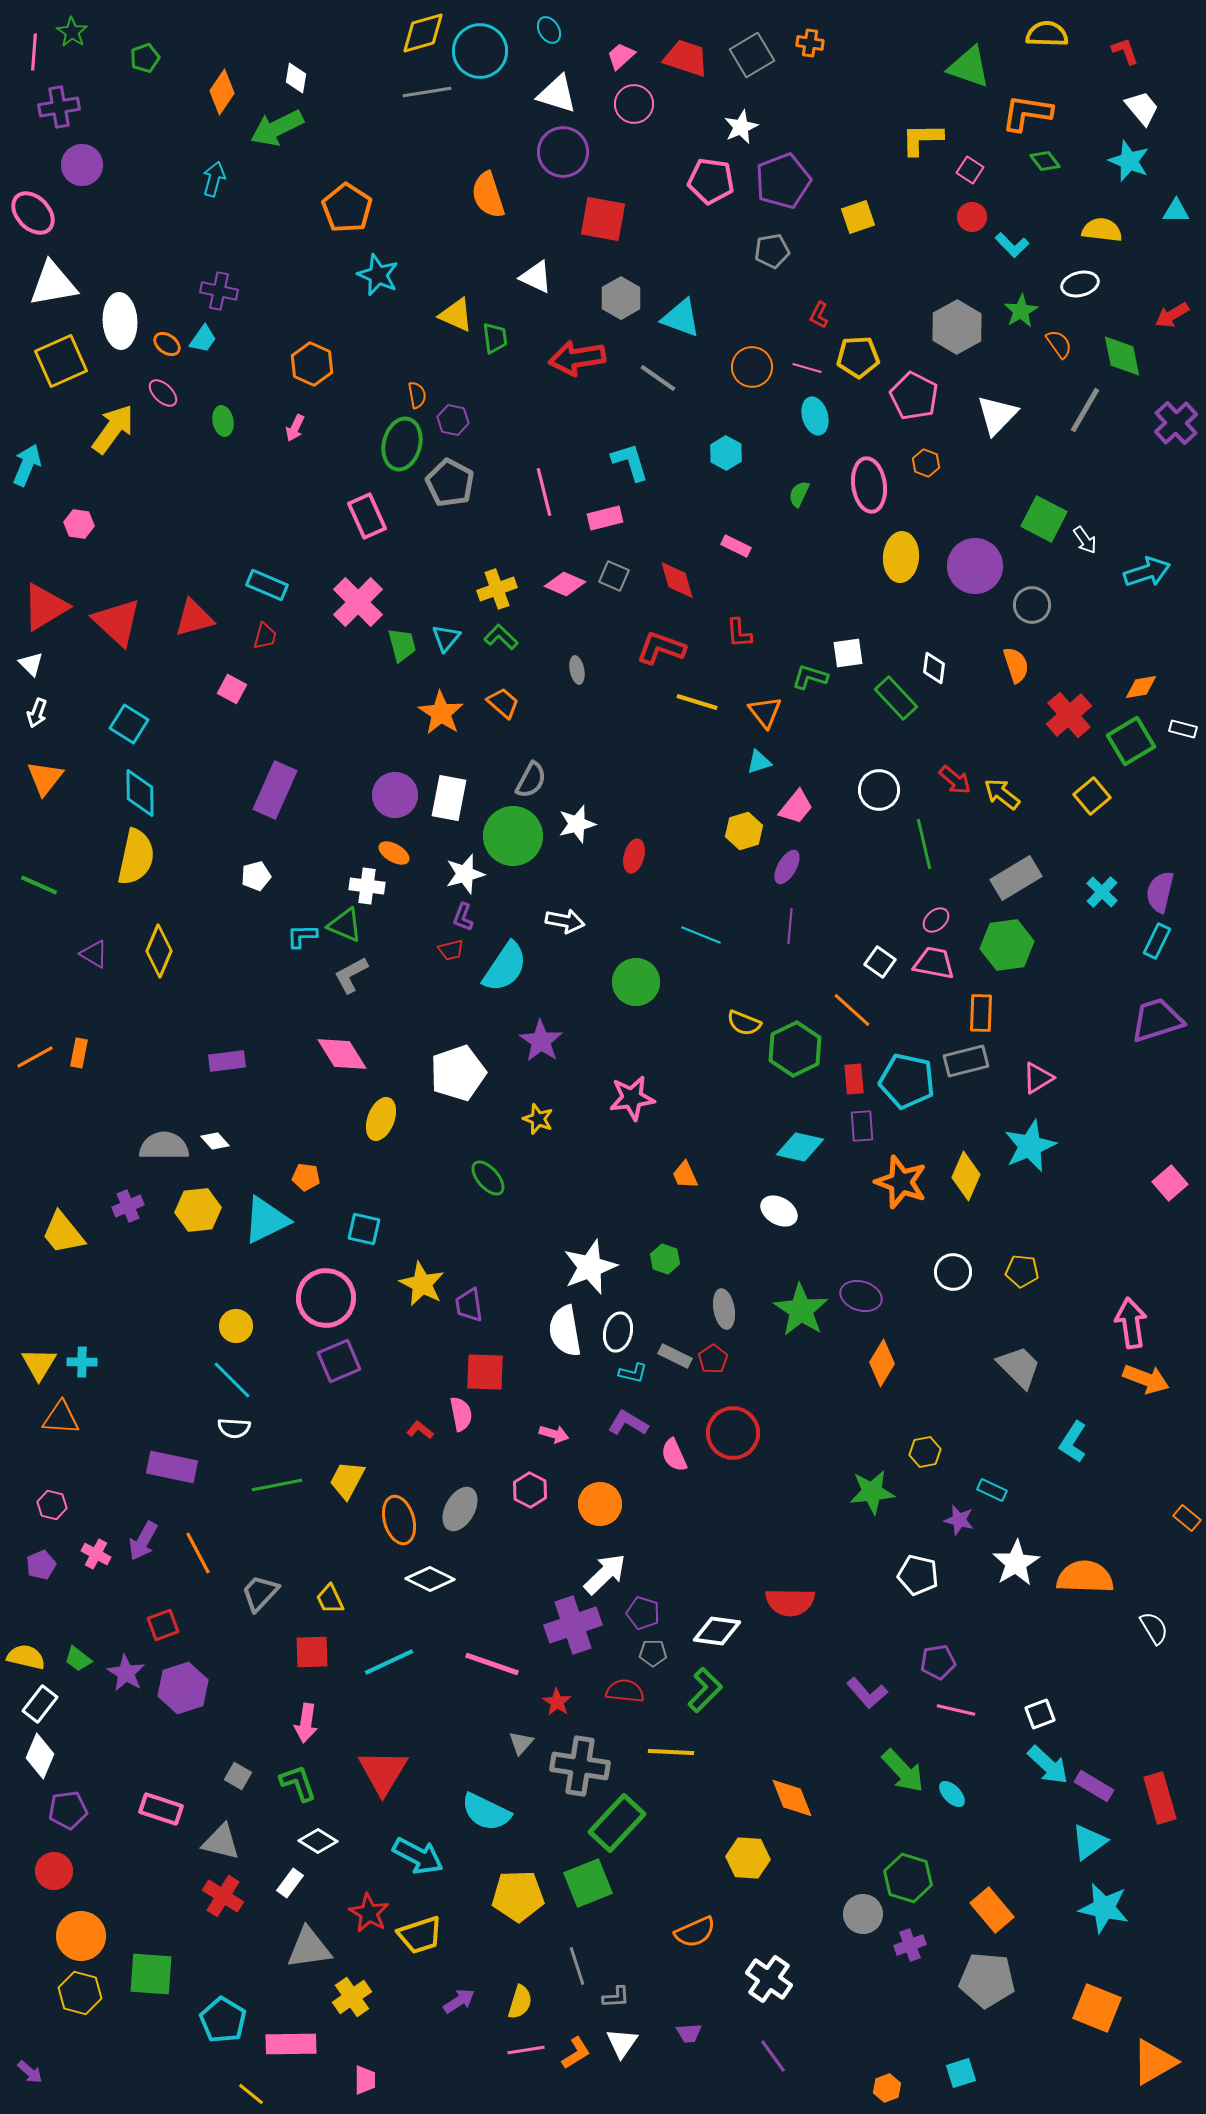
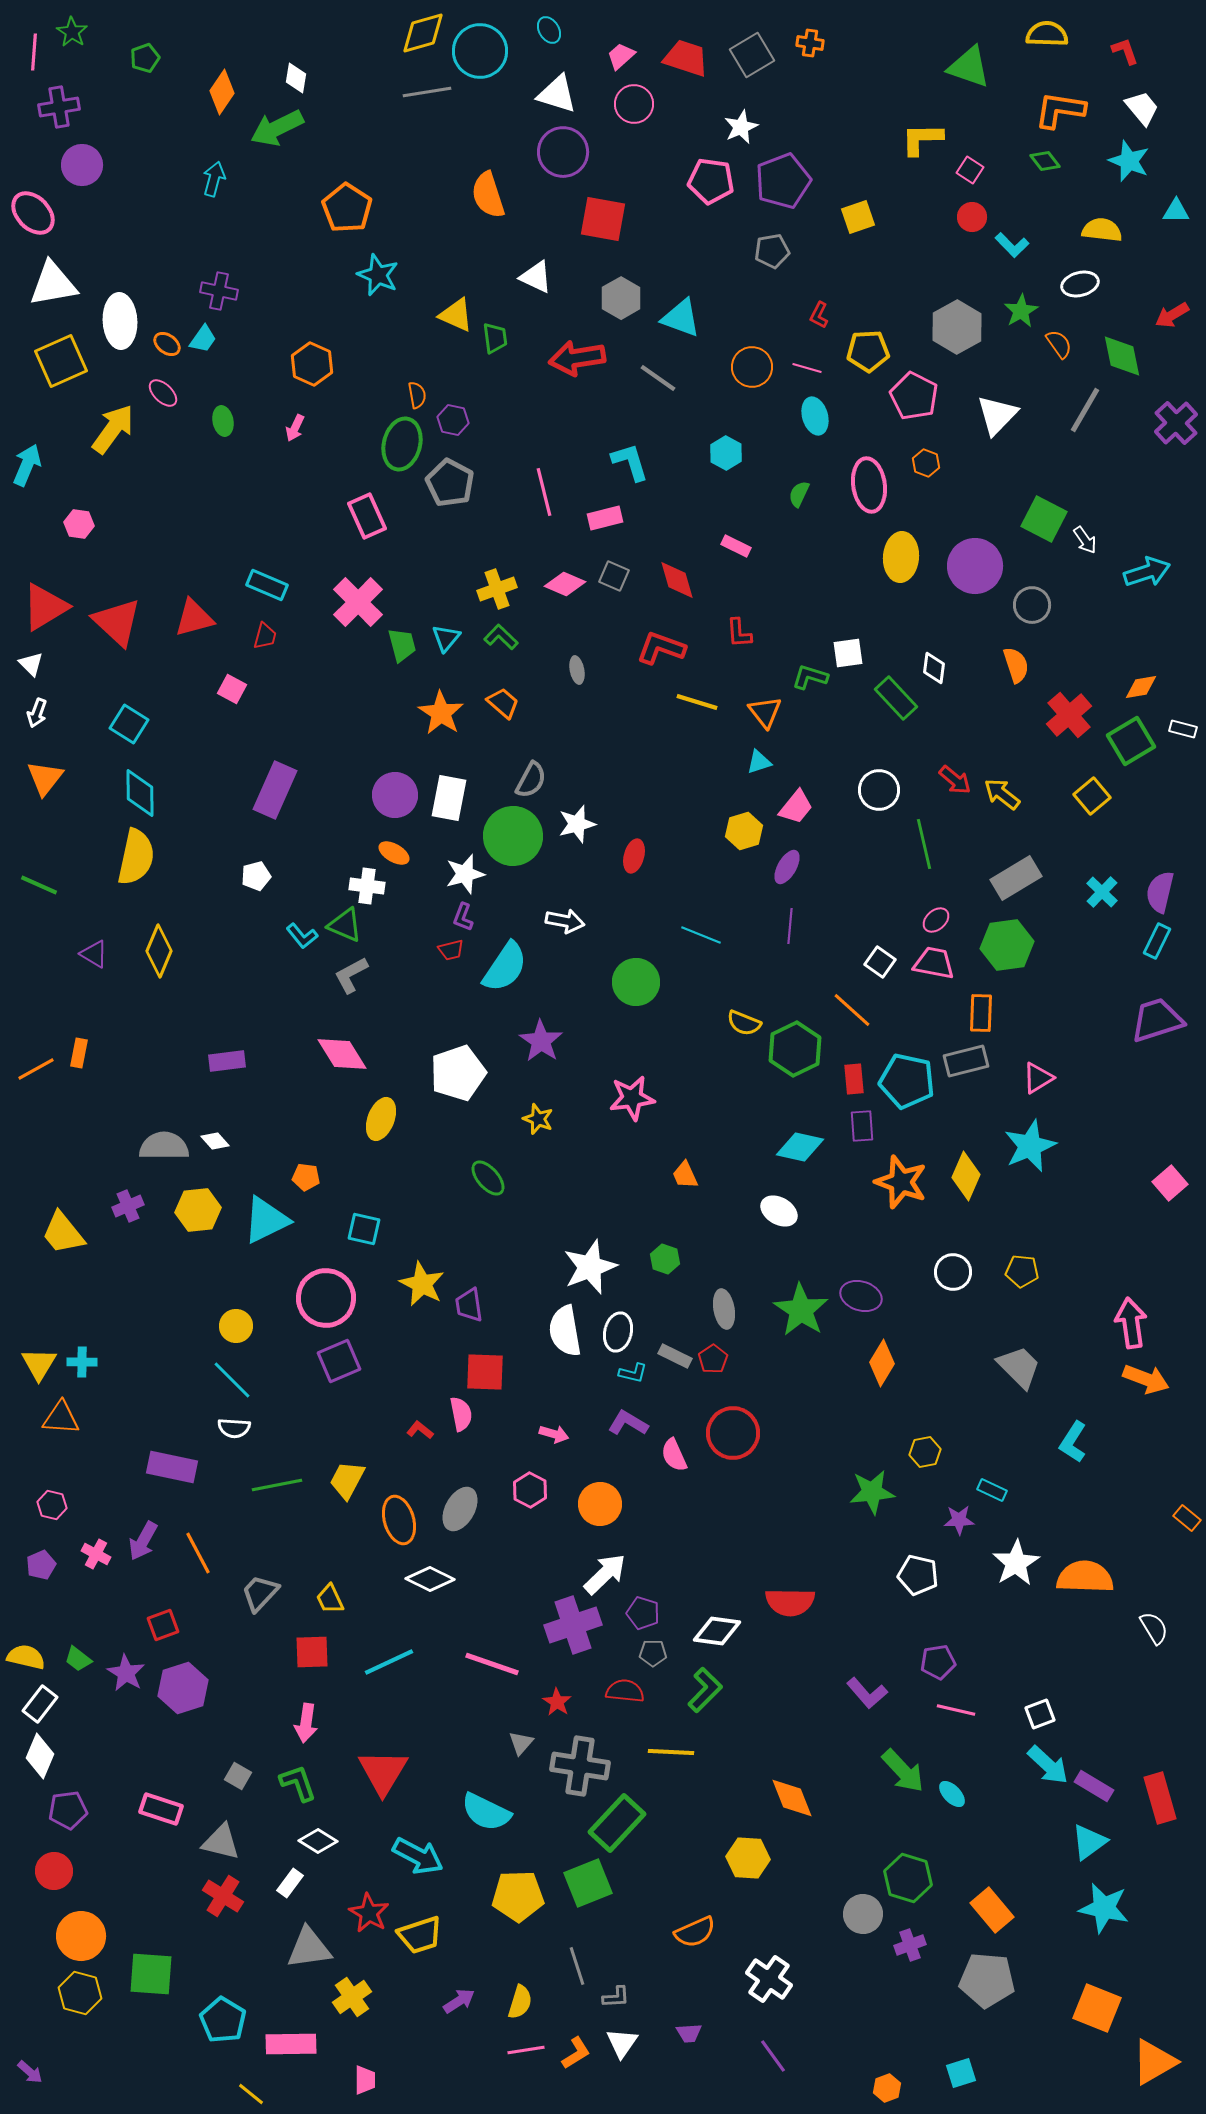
orange L-shape at (1027, 113): moved 33 px right, 3 px up
yellow pentagon at (858, 357): moved 10 px right, 6 px up
cyan L-shape at (302, 936): rotated 128 degrees counterclockwise
orange line at (35, 1057): moved 1 px right, 12 px down
purple star at (959, 1520): rotated 16 degrees counterclockwise
